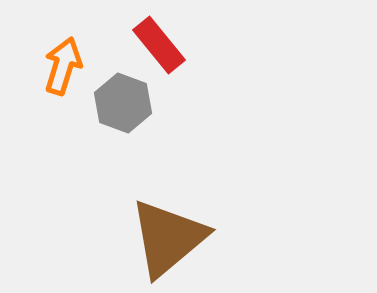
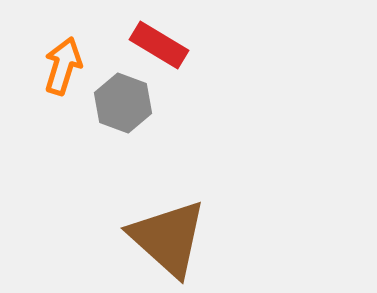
red rectangle: rotated 20 degrees counterclockwise
brown triangle: rotated 38 degrees counterclockwise
